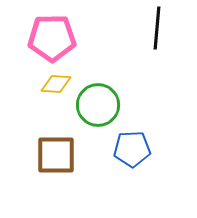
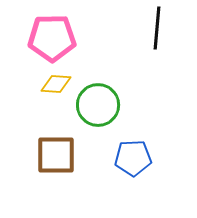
blue pentagon: moved 1 px right, 9 px down
